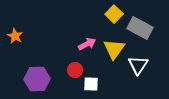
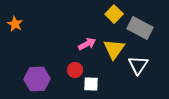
orange star: moved 12 px up
